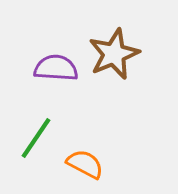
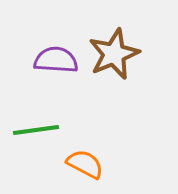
purple semicircle: moved 8 px up
green line: moved 8 px up; rotated 48 degrees clockwise
